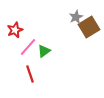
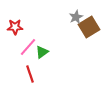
red star: moved 3 px up; rotated 21 degrees clockwise
green triangle: moved 2 px left, 1 px down
